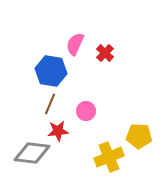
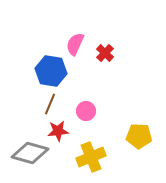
gray diamond: moved 2 px left; rotated 9 degrees clockwise
yellow cross: moved 18 px left
